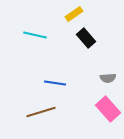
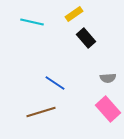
cyan line: moved 3 px left, 13 px up
blue line: rotated 25 degrees clockwise
